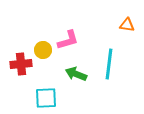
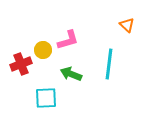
orange triangle: rotated 35 degrees clockwise
red cross: rotated 15 degrees counterclockwise
green arrow: moved 5 px left
